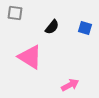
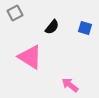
gray square: rotated 35 degrees counterclockwise
pink arrow: rotated 114 degrees counterclockwise
